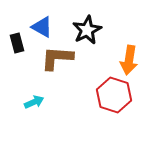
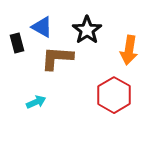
black star: rotated 8 degrees counterclockwise
orange arrow: moved 10 px up
red hexagon: rotated 12 degrees clockwise
cyan arrow: moved 2 px right
